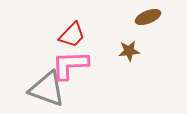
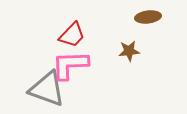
brown ellipse: rotated 15 degrees clockwise
